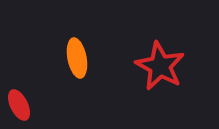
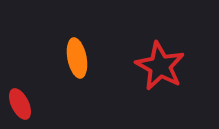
red ellipse: moved 1 px right, 1 px up
